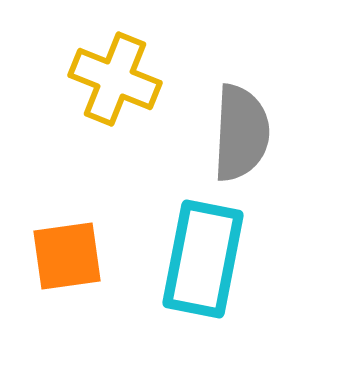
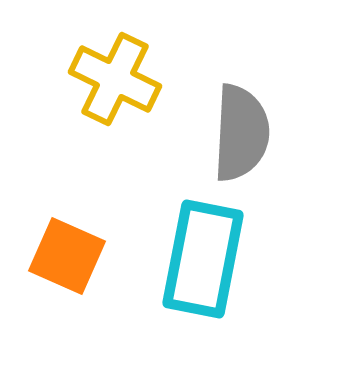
yellow cross: rotated 4 degrees clockwise
orange square: rotated 32 degrees clockwise
